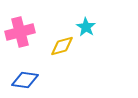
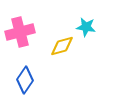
cyan star: rotated 24 degrees counterclockwise
blue diamond: rotated 64 degrees counterclockwise
